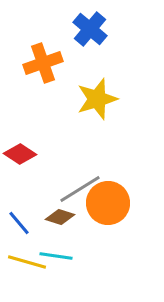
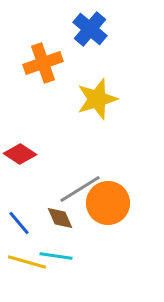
brown diamond: moved 1 px down; rotated 48 degrees clockwise
